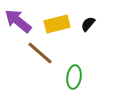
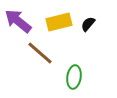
yellow rectangle: moved 2 px right, 2 px up
